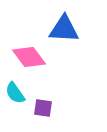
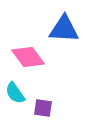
pink diamond: moved 1 px left
